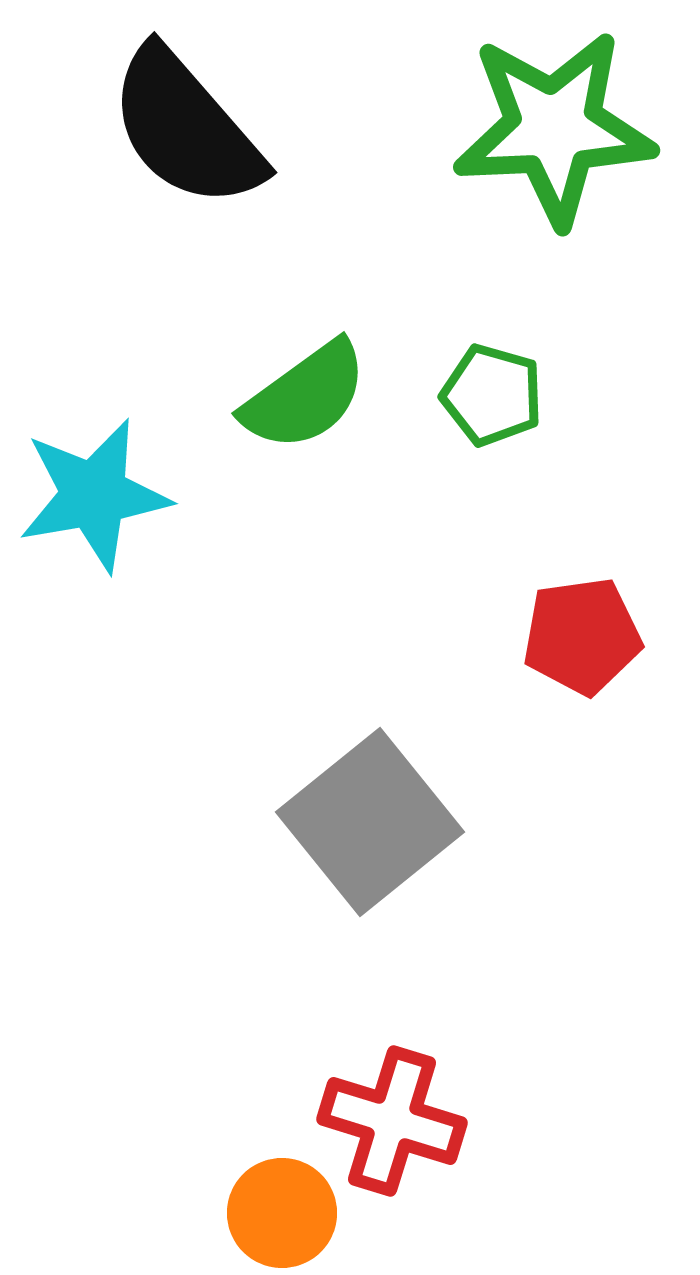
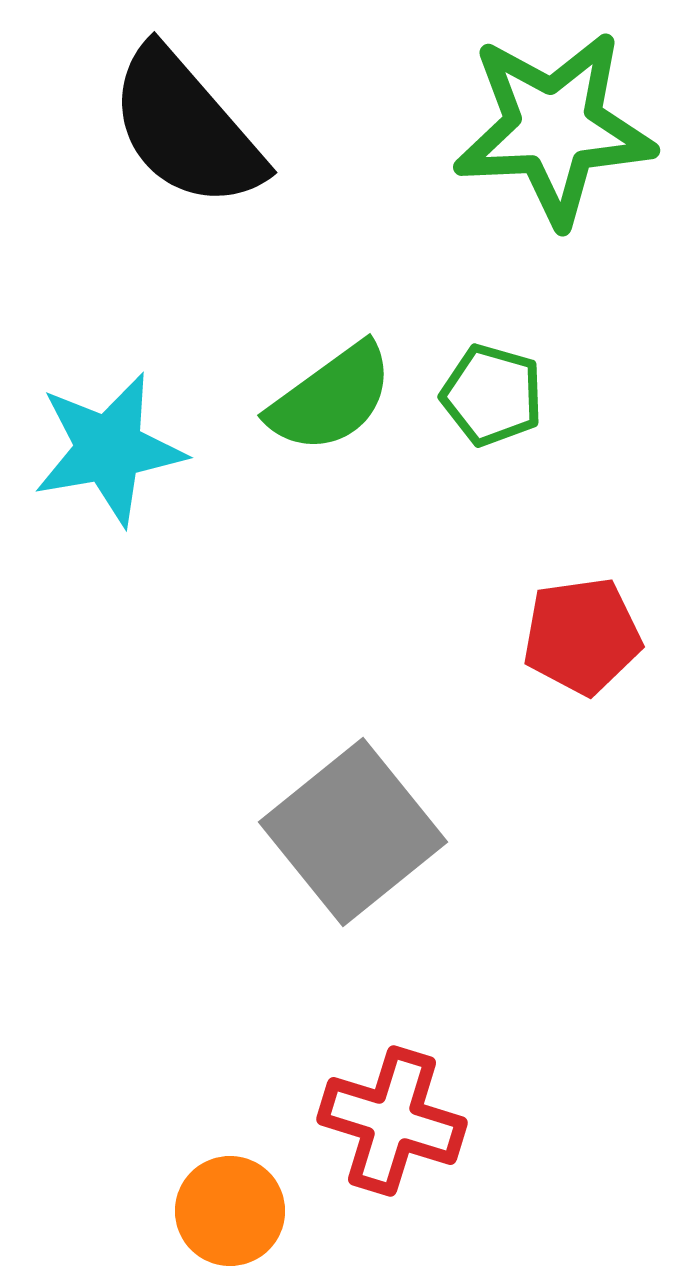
green semicircle: moved 26 px right, 2 px down
cyan star: moved 15 px right, 46 px up
gray square: moved 17 px left, 10 px down
orange circle: moved 52 px left, 2 px up
